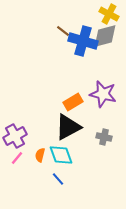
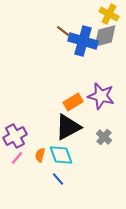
purple star: moved 2 px left, 2 px down
gray cross: rotated 28 degrees clockwise
